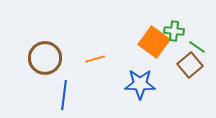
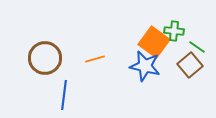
blue star: moved 5 px right, 18 px up; rotated 12 degrees clockwise
